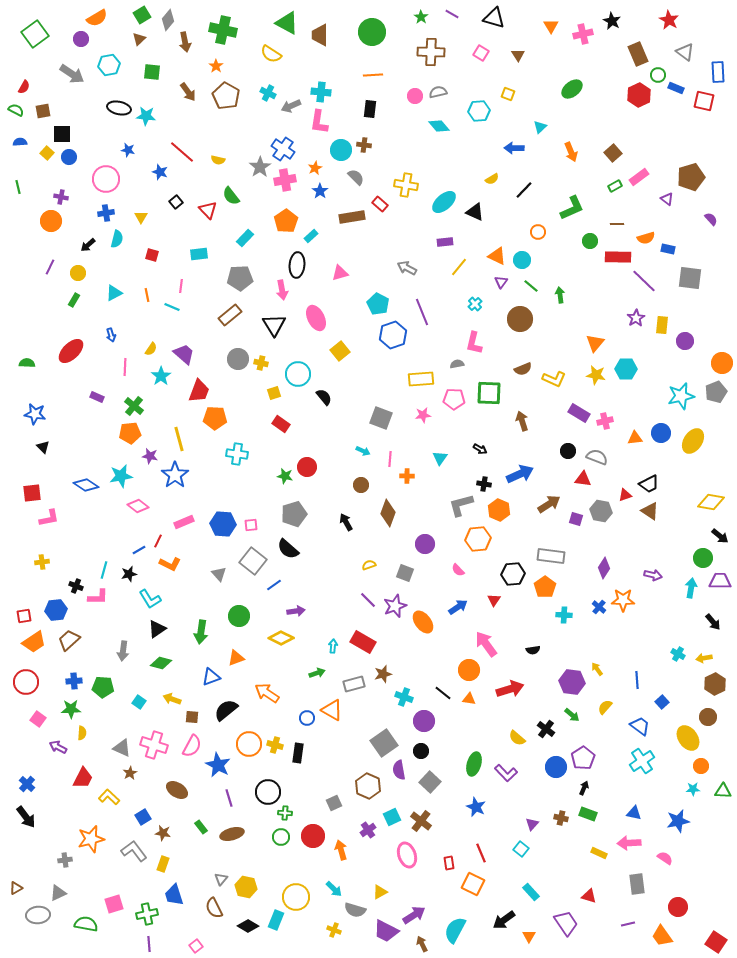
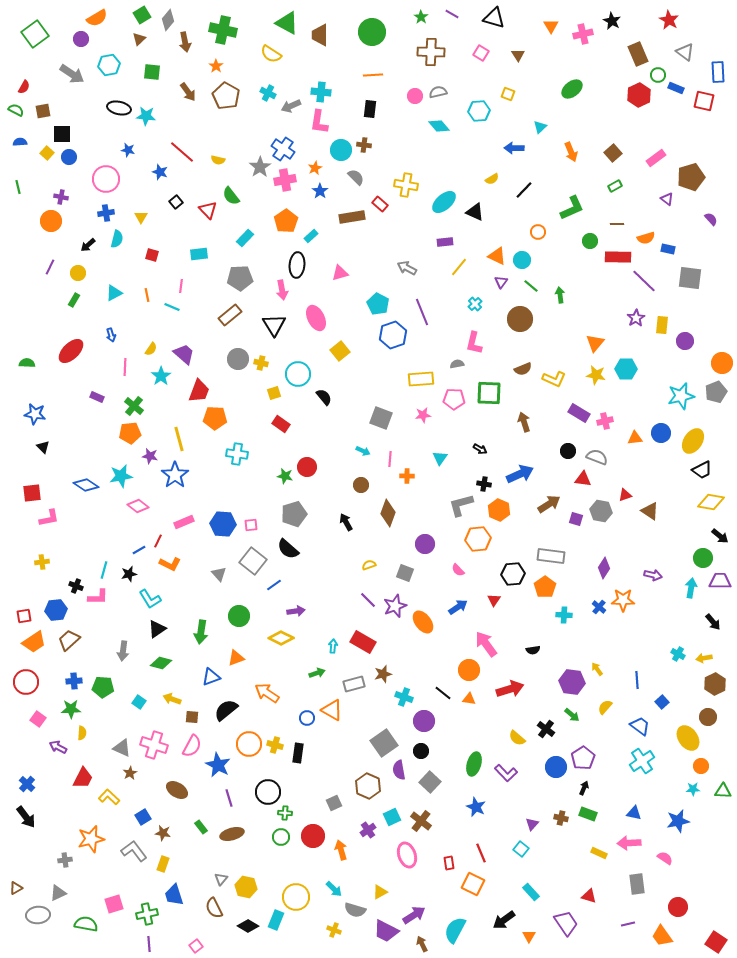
pink rectangle at (639, 177): moved 17 px right, 19 px up
brown arrow at (522, 421): moved 2 px right, 1 px down
black trapezoid at (649, 484): moved 53 px right, 14 px up
